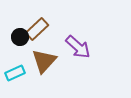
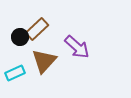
purple arrow: moved 1 px left
